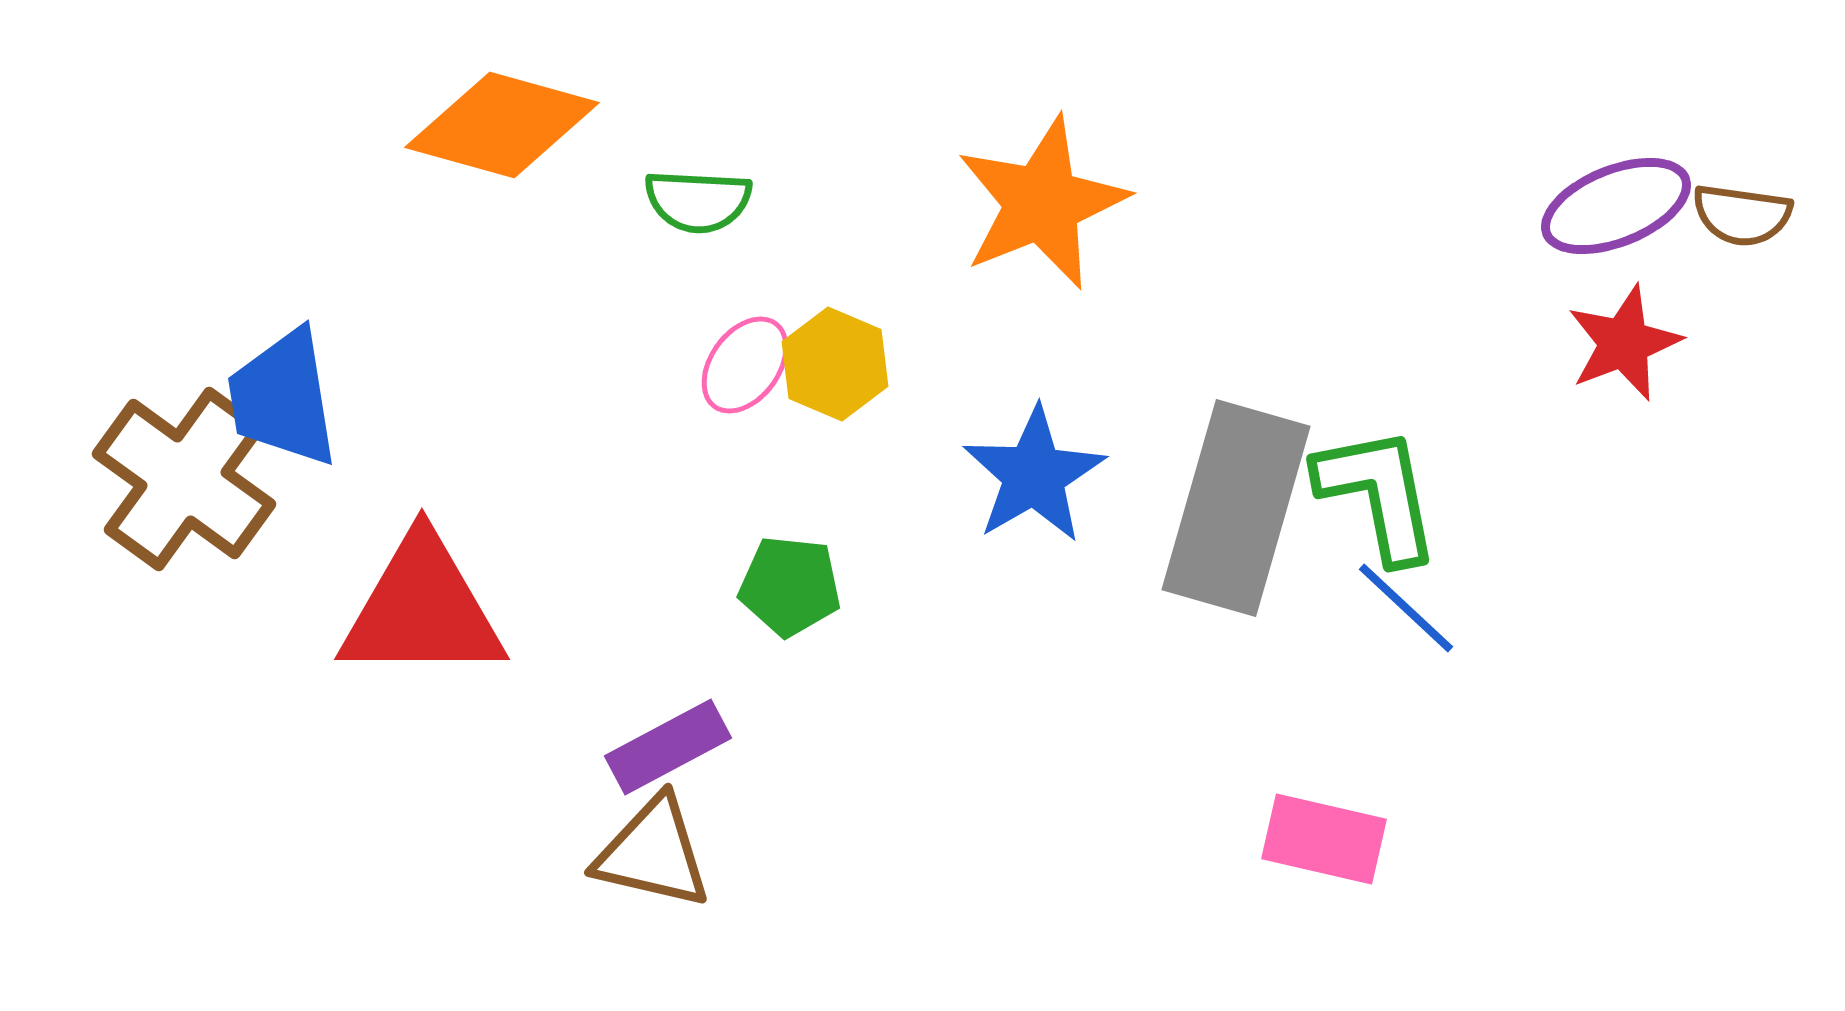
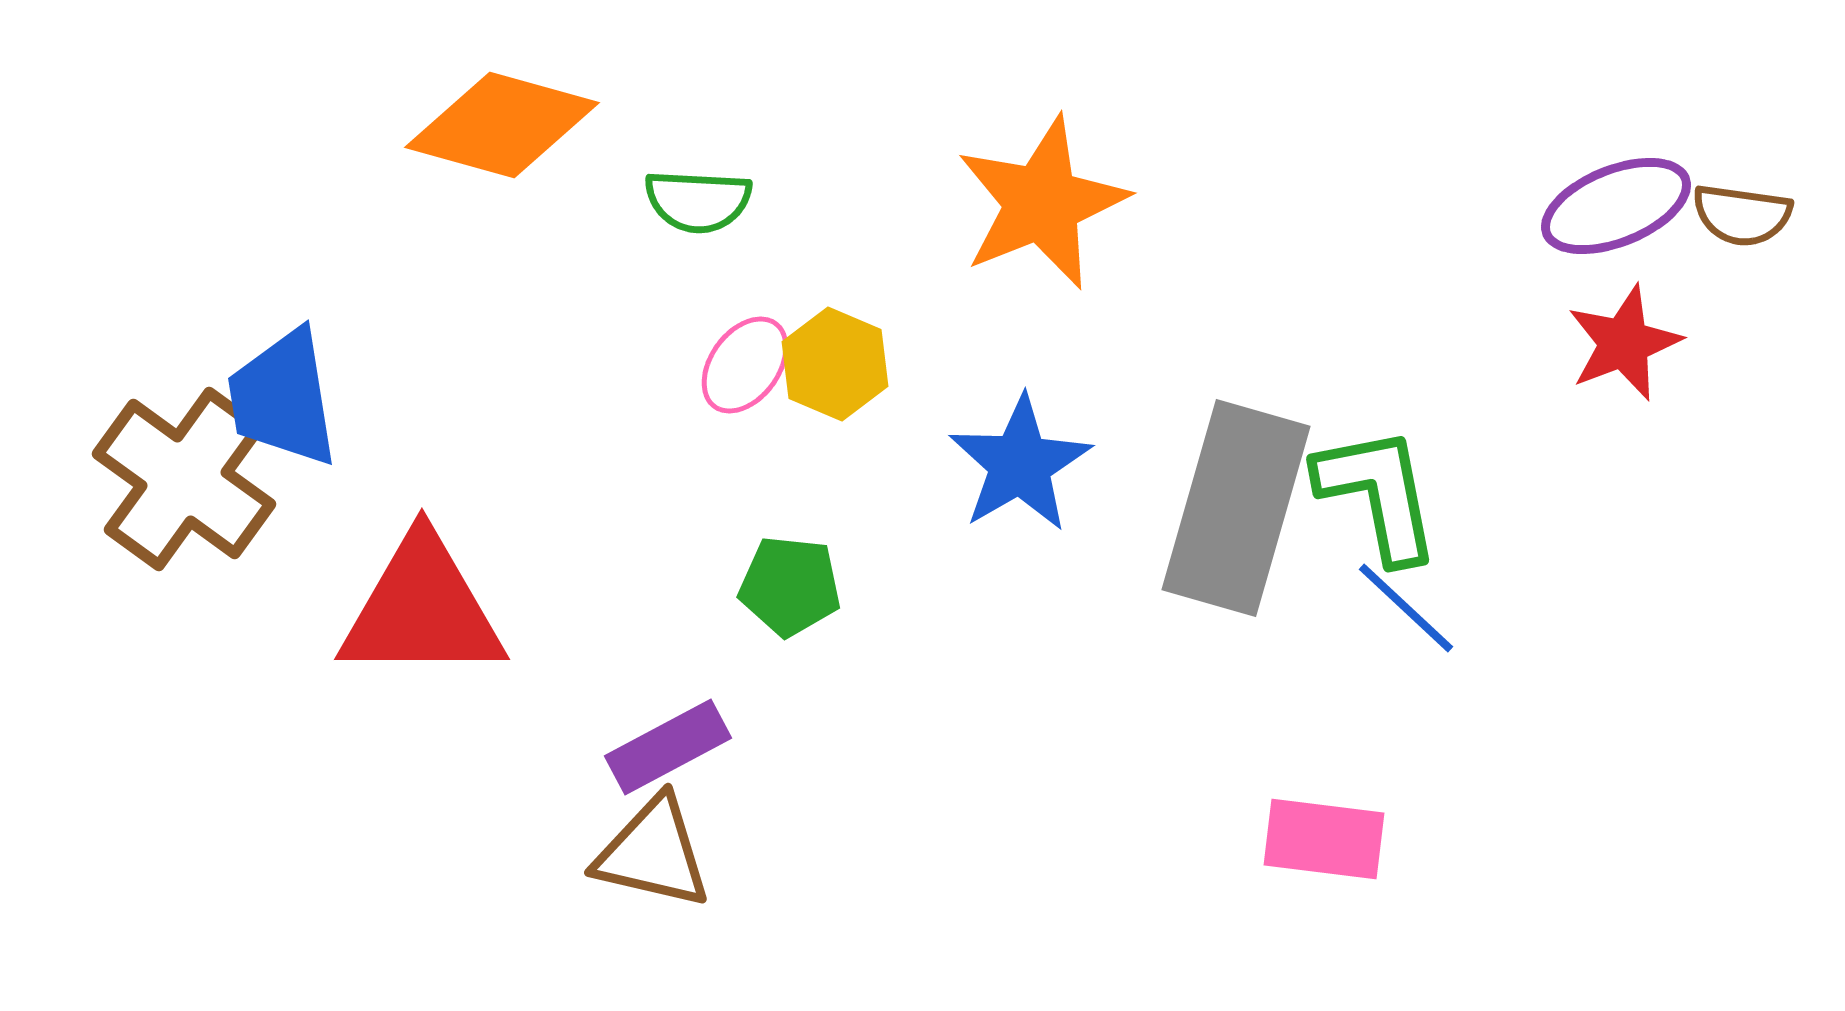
blue star: moved 14 px left, 11 px up
pink rectangle: rotated 6 degrees counterclockwise
